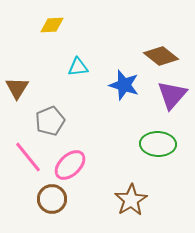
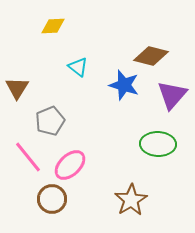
yellow diamond: moved 1 px right, 1 px down
brown diamond: moved 10 px left; rotated 24 degrees counterclockwise
cyan triangle: rotated 45 degrees clockwise
